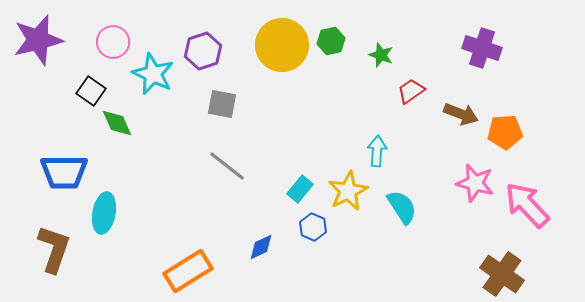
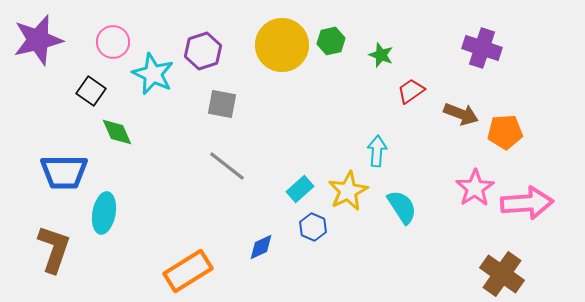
green diamond: moved 9 px down
pink star: moved 5 px down; rotated 24 degrees clockwise
cyan rectangle: rotated 8 degrees clockwise
pink arrow: moved 2 px up; rotated 129 degrees clockwise
